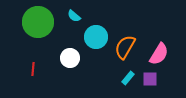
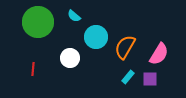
cyan rectangle: moved 1 px up
